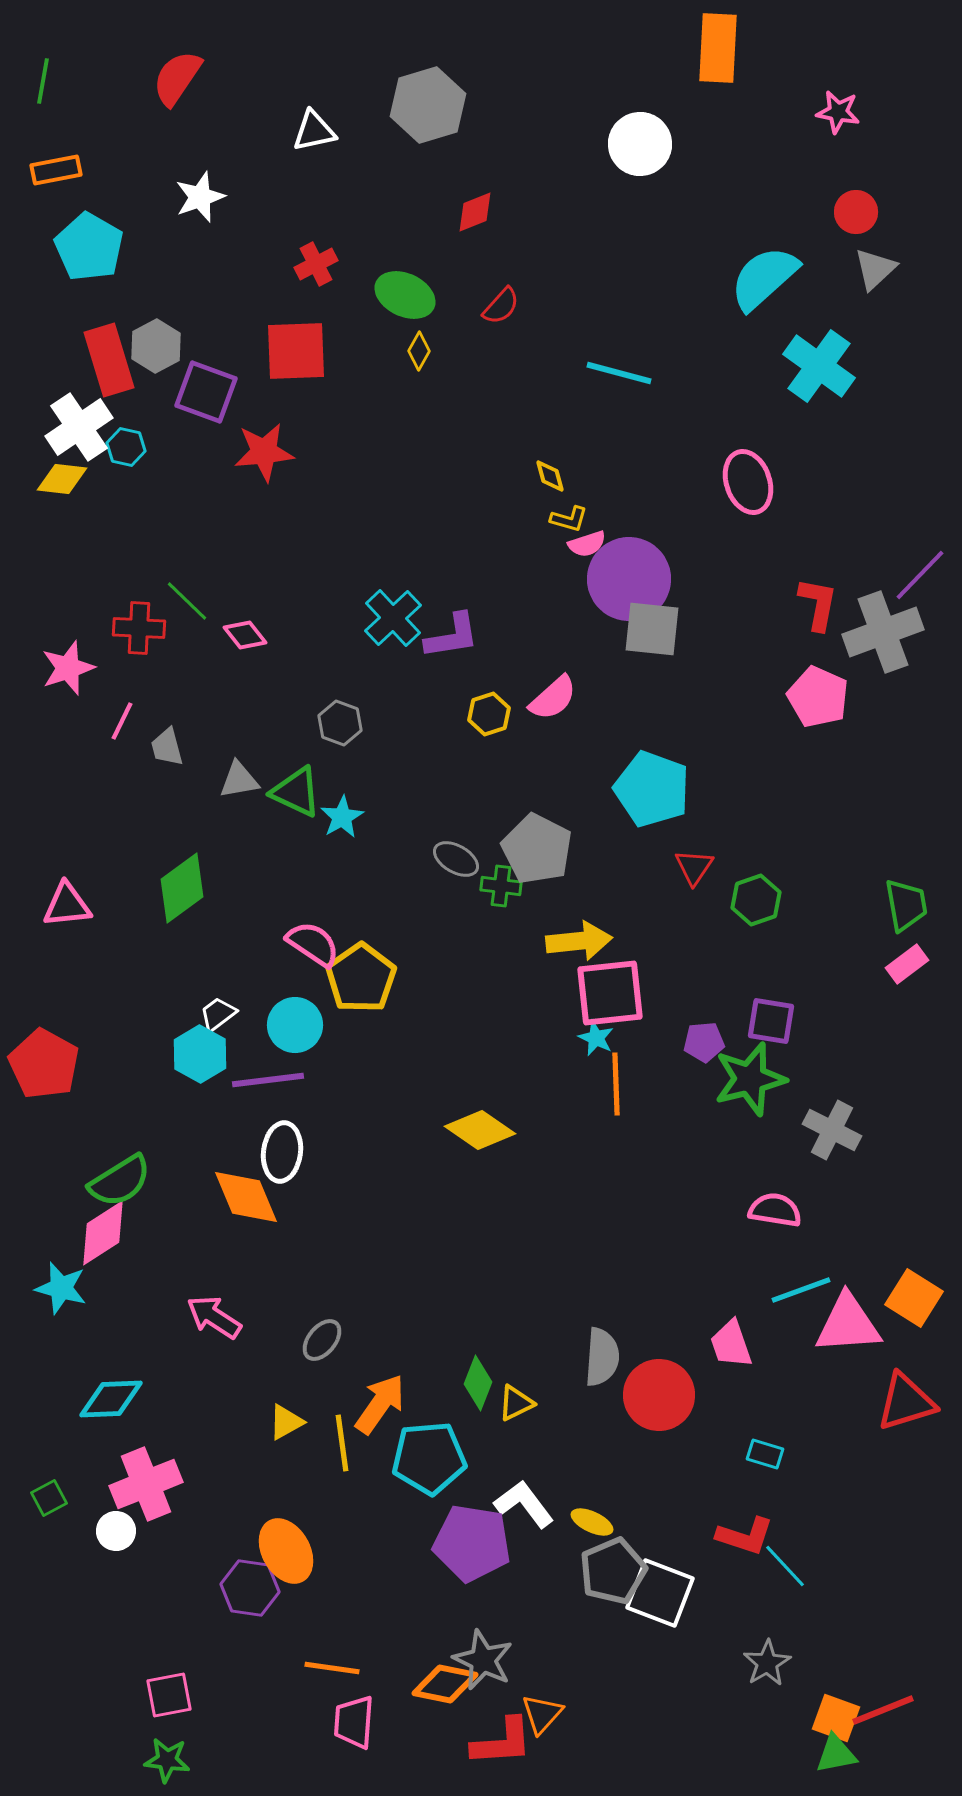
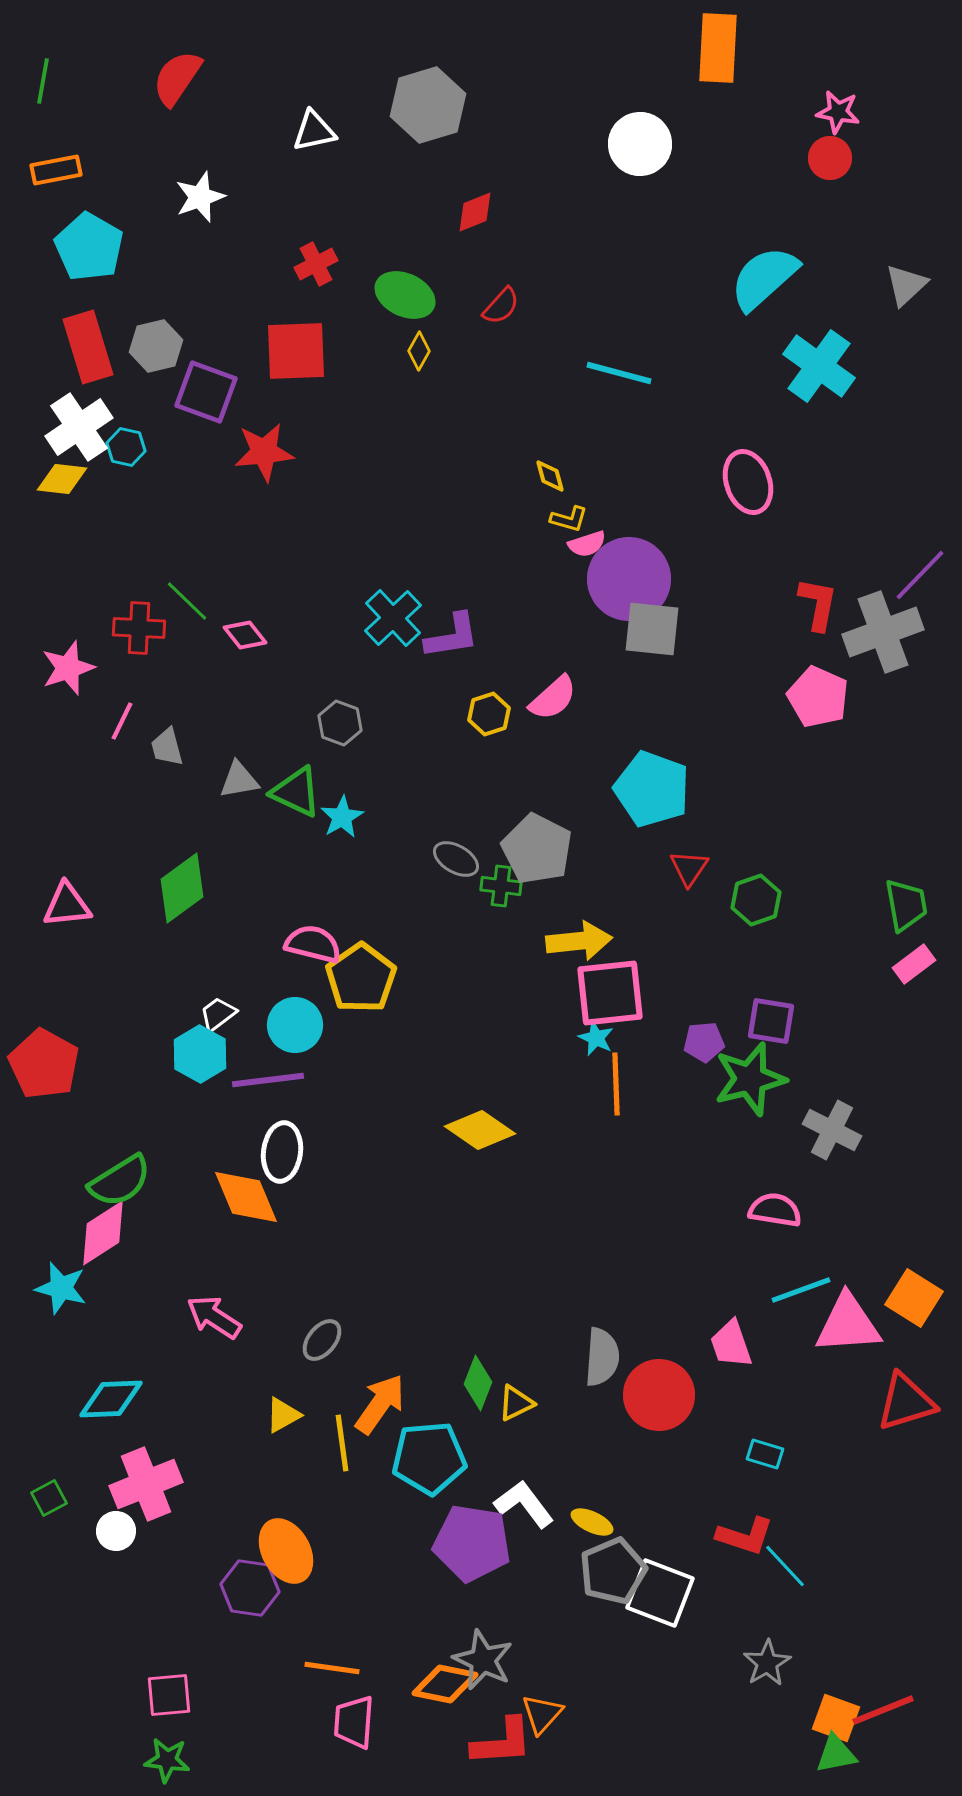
red circle at (856, 212): moved 26 px left, 54 px up
gray triangle at (875, 269): moved 31 px right, 16 px down
gray hexagon at (156, 346): rotated 15 degrees clockwise
red rectangle at (109, 360): moved 21 px left, 13 px up
red triangle at (694, 867): moved 5 px left, 1 px down
pink semicircle at (313, 944): rotated 20 degrees counterclockwise
pink rectangle at (907, 964): moved 7 px right
yellow triangle at (286, 1422): moved 3 px left, 7 px up
pink square at (169, 1695): rotated 6 degrees clockwise
